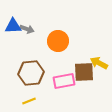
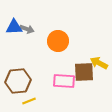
blue triangle: moved 1 px right, 1 px down
brown hexagon: moved 13 px left, 8 px down
pink rectangle: rotated 15 degrees clockwise
